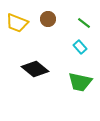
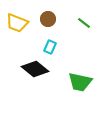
cyan rectangle: moved 30 px left; rotated 64 degrees clockwise
